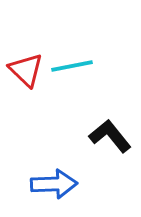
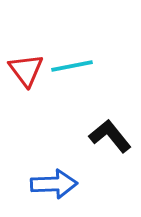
red triangle: rotated 9 degrees clockwise
